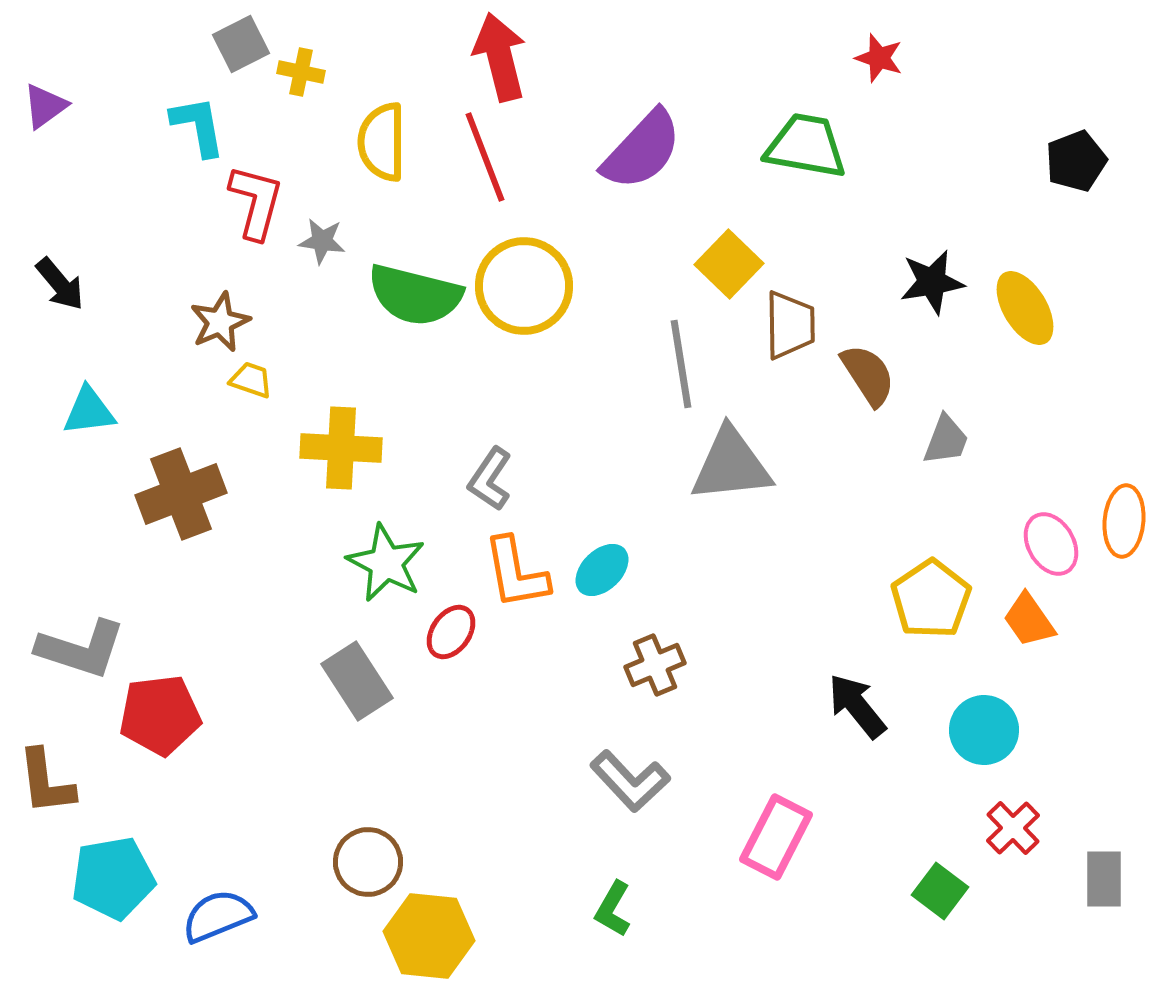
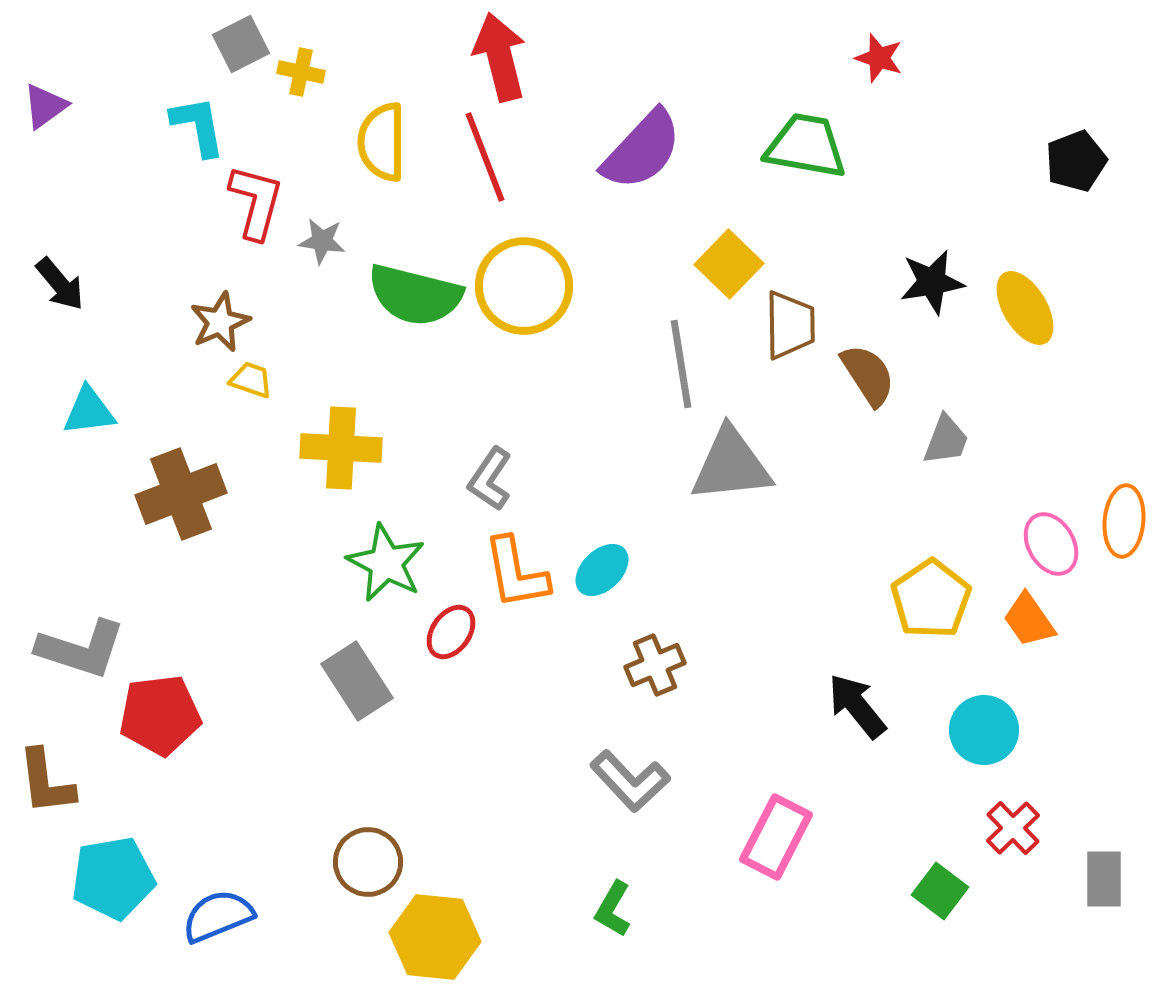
yellow hexagon at (429, 936): moved 6 px right, 1 px down
